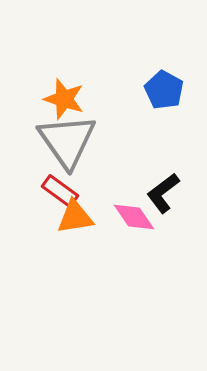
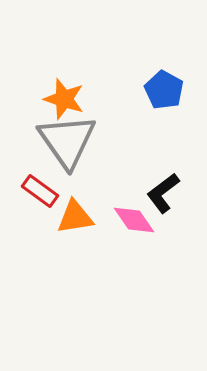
red rectangle: moved 20 px left
pink diamond: moved 3 px down
